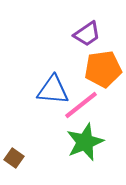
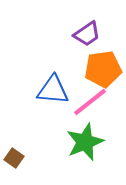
pink line: moved 9 px right, 3 px up
